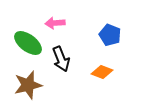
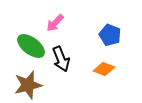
pink arrow: rotated 42 degrees counterclockwise
green ellipse: moved 3 px right, 3 px down
orange diamond: moved 2 px right, 3 px up
